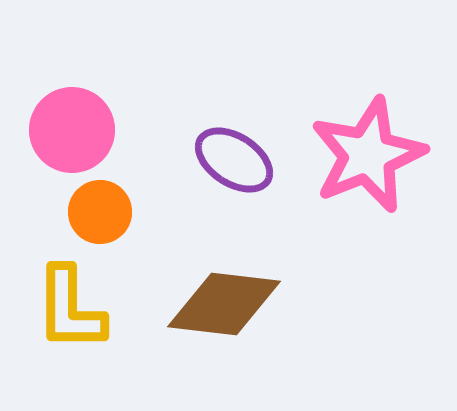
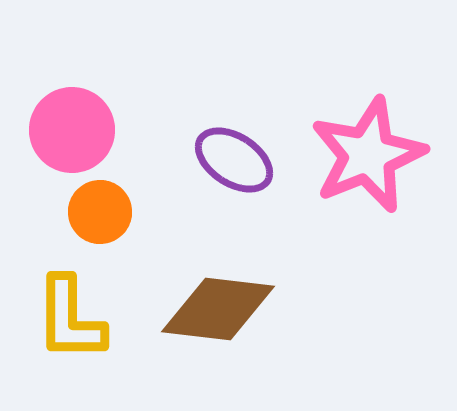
brown diamond: moved 6 px left, 5 px down
yellow L-shape: moved 10 px down
